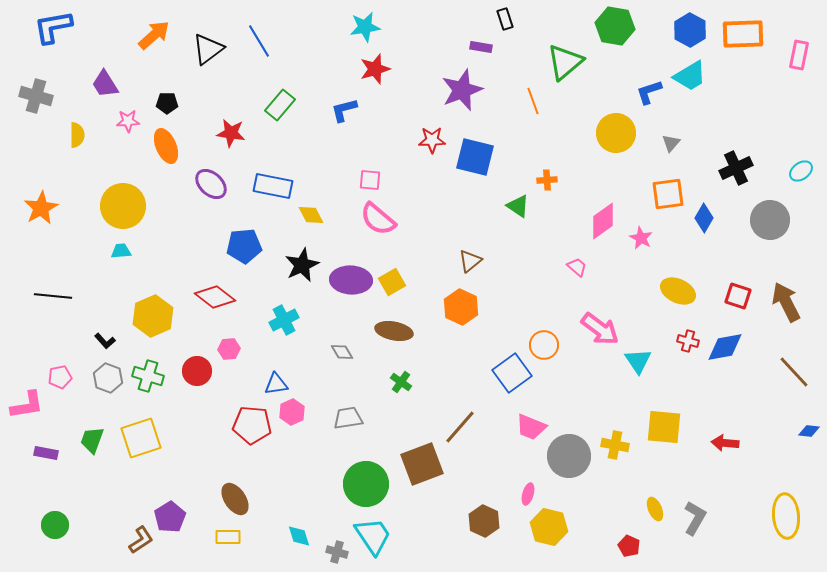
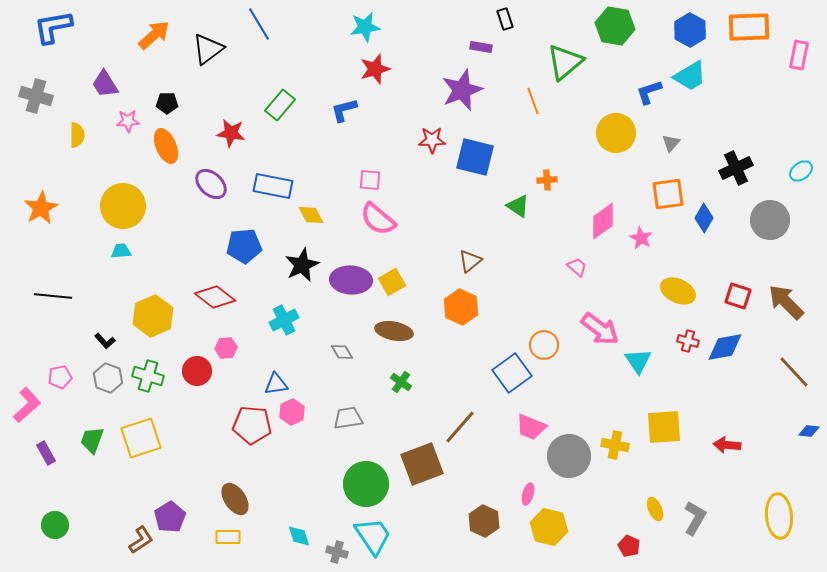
orange rectangle at (743, 34): moved 6 px right, 7 px up
blue line at (259, 41): moved 17 px up
brown arrow at (786, 302): rotated 18 degrees counterclockwise
pink hexagon at (229, 349): moved 3 px left, 1 px up
pink L-shape at (27, 405): rotated 33 degrees counterclockwise
yellow square at (664, 427): rotated 9 degrees counterclockwise
red arrow at (725, 443): moved 2 px right, 2 px down
purple rectangle at (46, 453): rotated 50 degrees clockwise
yellow ellipse at (786, 516): moved 7 px left
